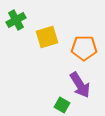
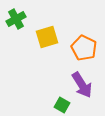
green cross: moved 1 px up
orange pentagon: rotated 25 degrees clockwise
purple arrow: moved 2 px right
